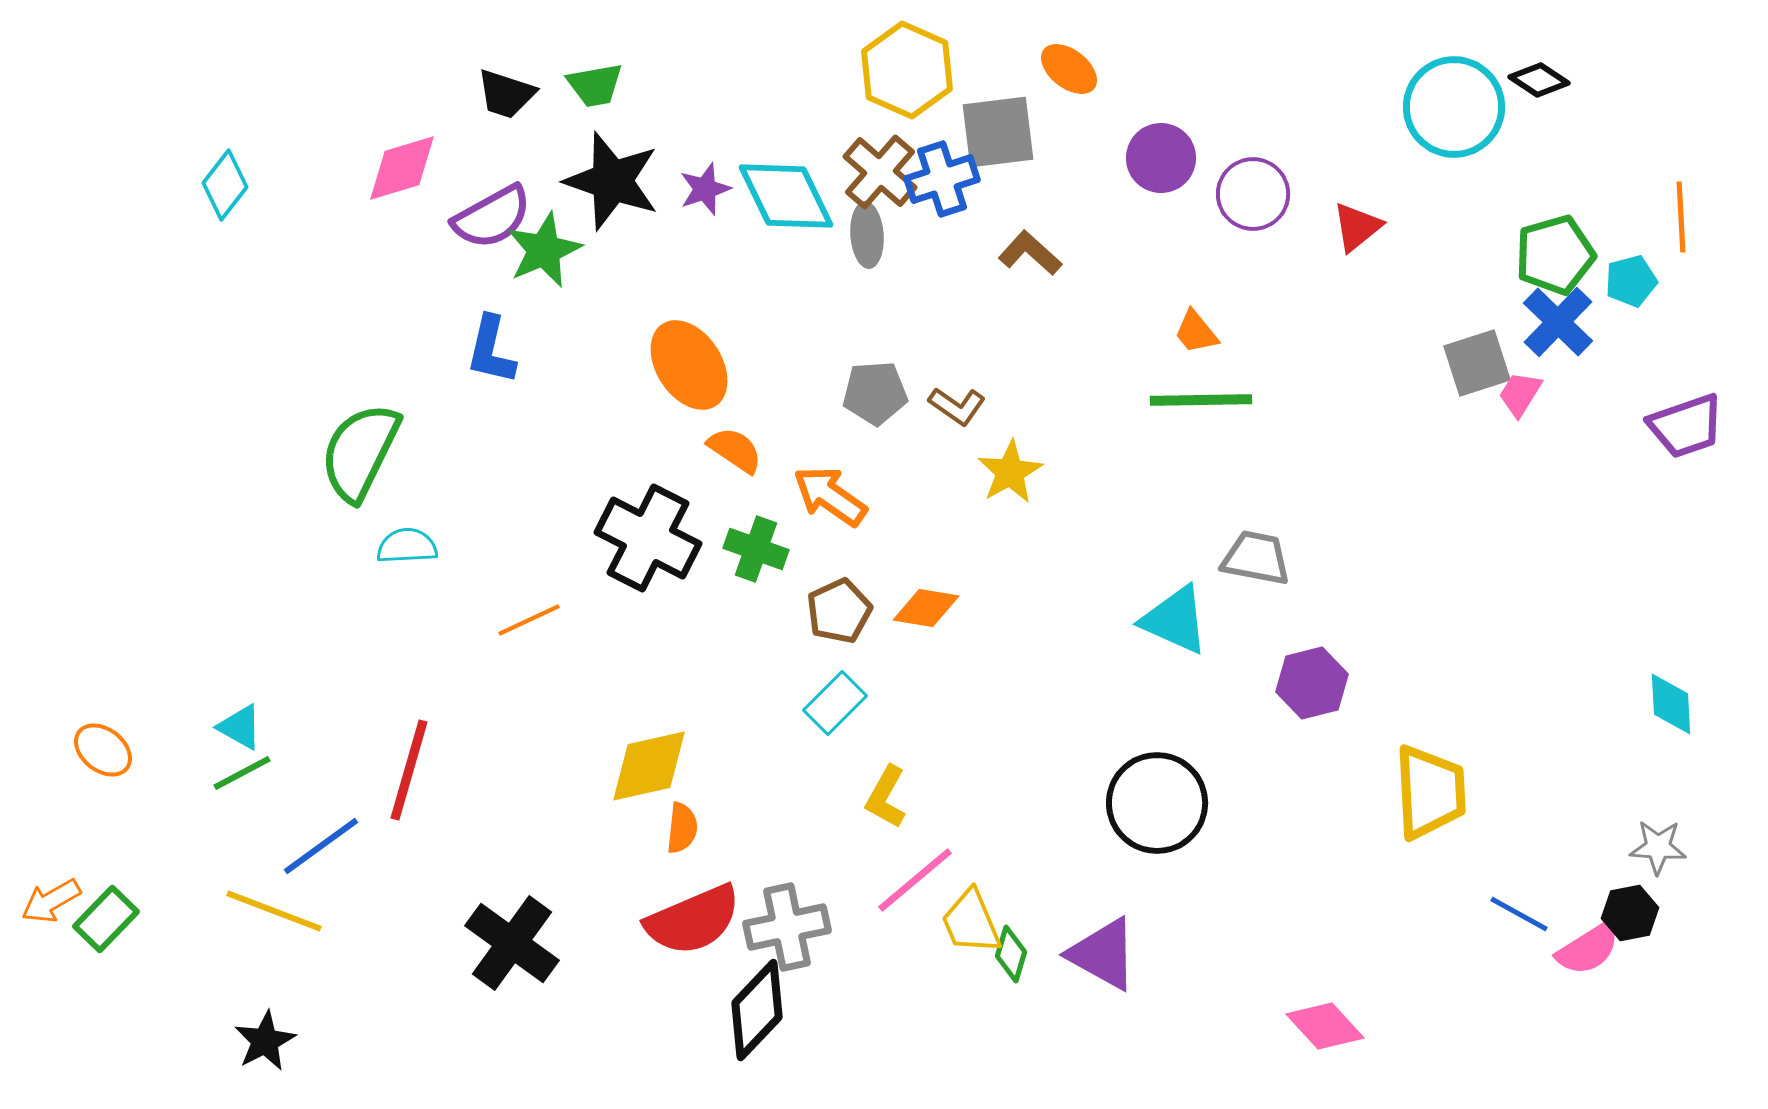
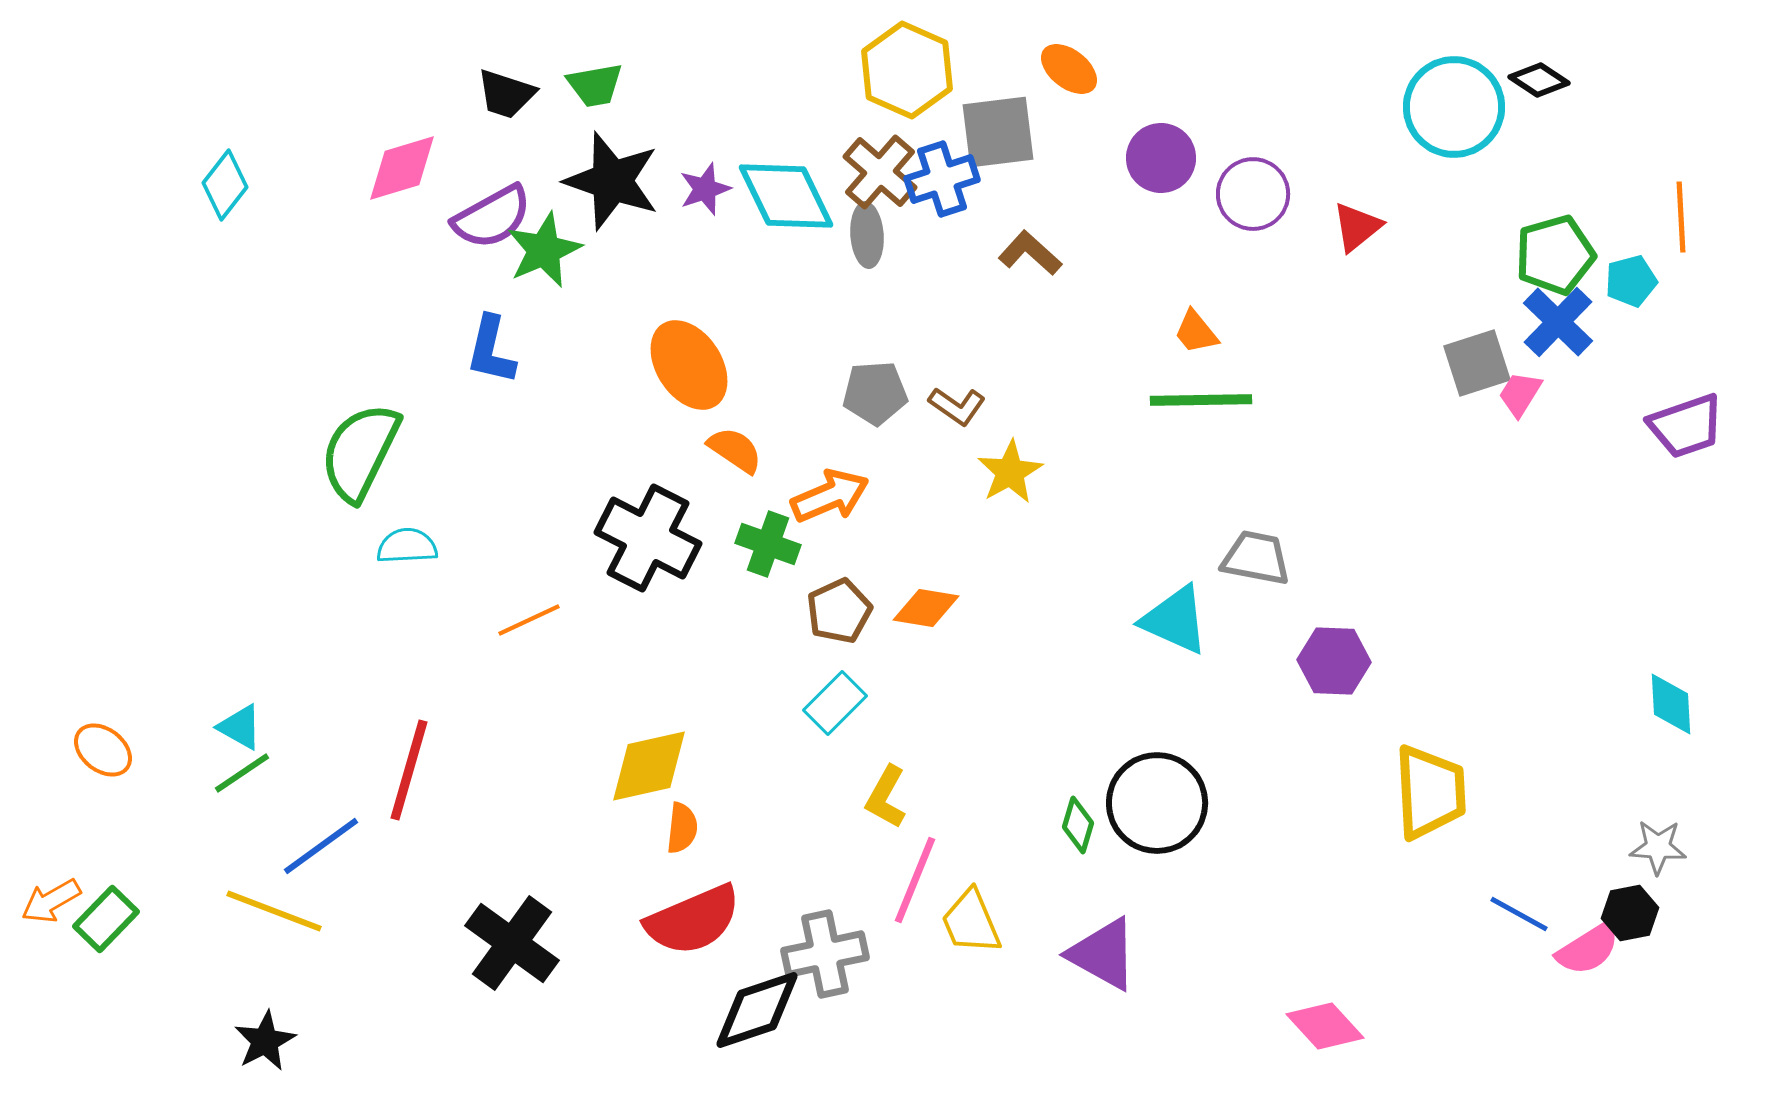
orange arrow at (830, 496): rotated 122 degrees clockwise
green cross at (756, 549): moved 12 px right, 5 px up
purple hexagon at (1312, 683): moved 22 px right, 22 px up; rotated 16 degrees clockwise
green line at (242, 773): rotated 6 degrees counterclockwise
pink line at (915, 880): rotated 28 degrees counterclockwise
gray cross at (787, 927): moved 38 px right, 27 px down
green diamond at (1011, 954): moved 67 px right, 129 px up
black diamond at (757, 1010): rotated 28 degrees clockwise
